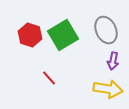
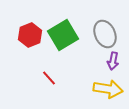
gray ellipse: moved 1 px left, 4 px down
red hexagon: rotated 20 degrees clockwise
